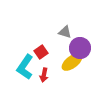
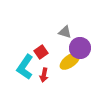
yellow ellipse: moved 2 px left, 1 px up
